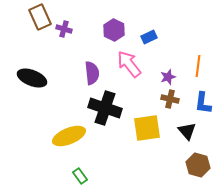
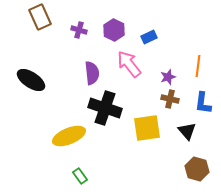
purple cross: moved 15 px right, 1 px down
black ellipse: moved 1 px left, 2 px down; rotated 12 degrees clockwise
brown hexagon: moved 1 px left, 4 px down
